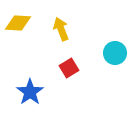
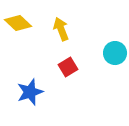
yellow diamond: rotated 40 degrees clockwise
red square: moved 1 px left, 1 px up
blue star: rotated 16 degrees clockwise
